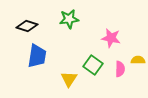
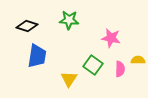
green star: moved 1 px down; rotated 12 degrees clockwise
